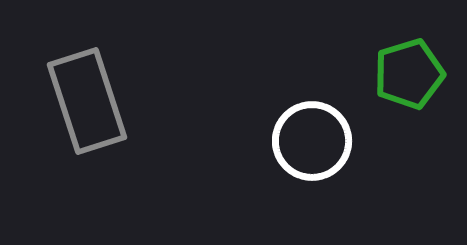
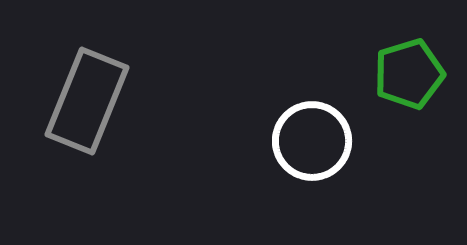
gray rectangle: rotated 40 degrees clockwise
